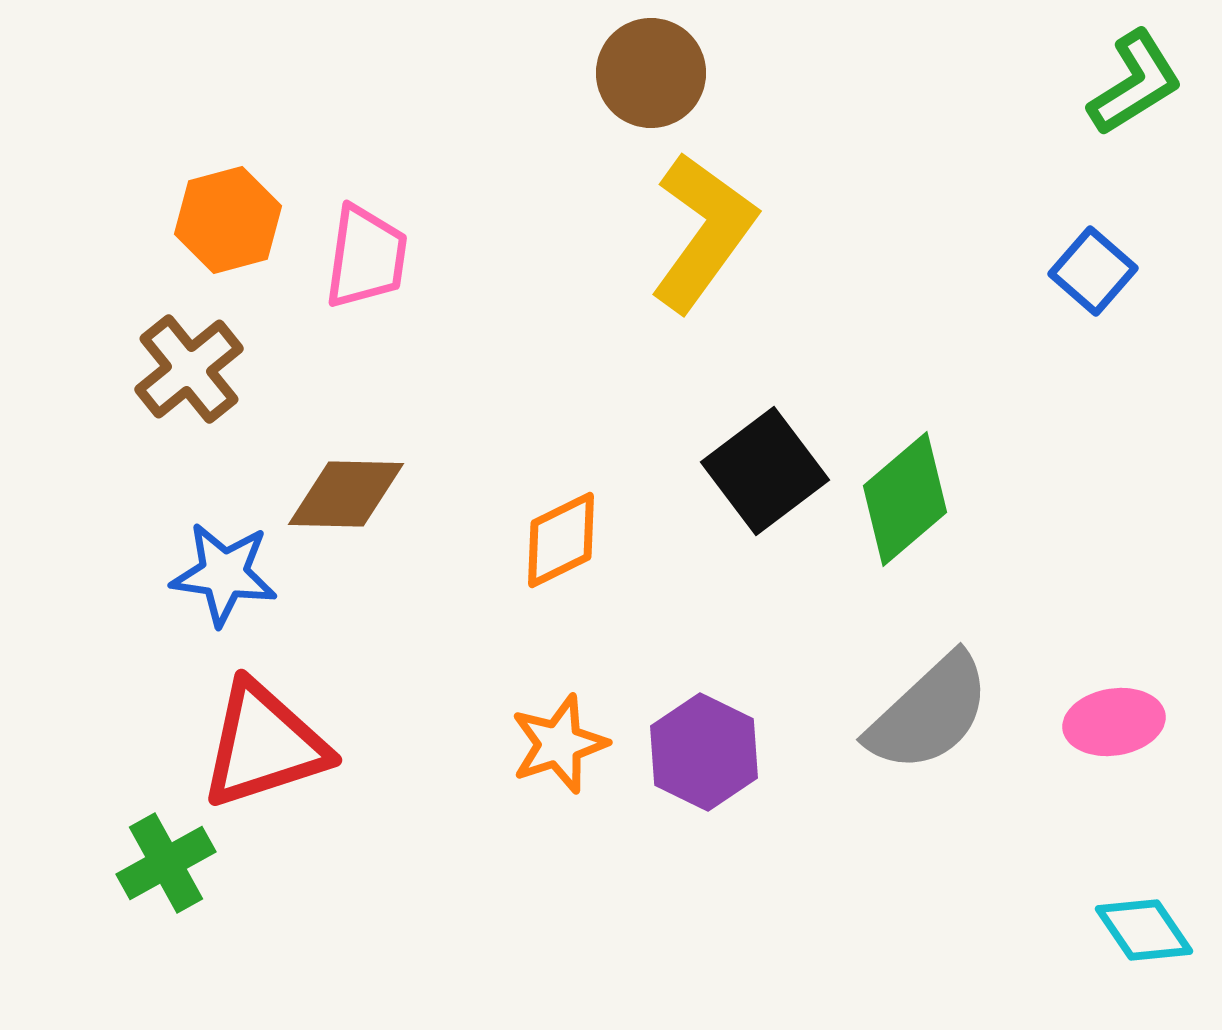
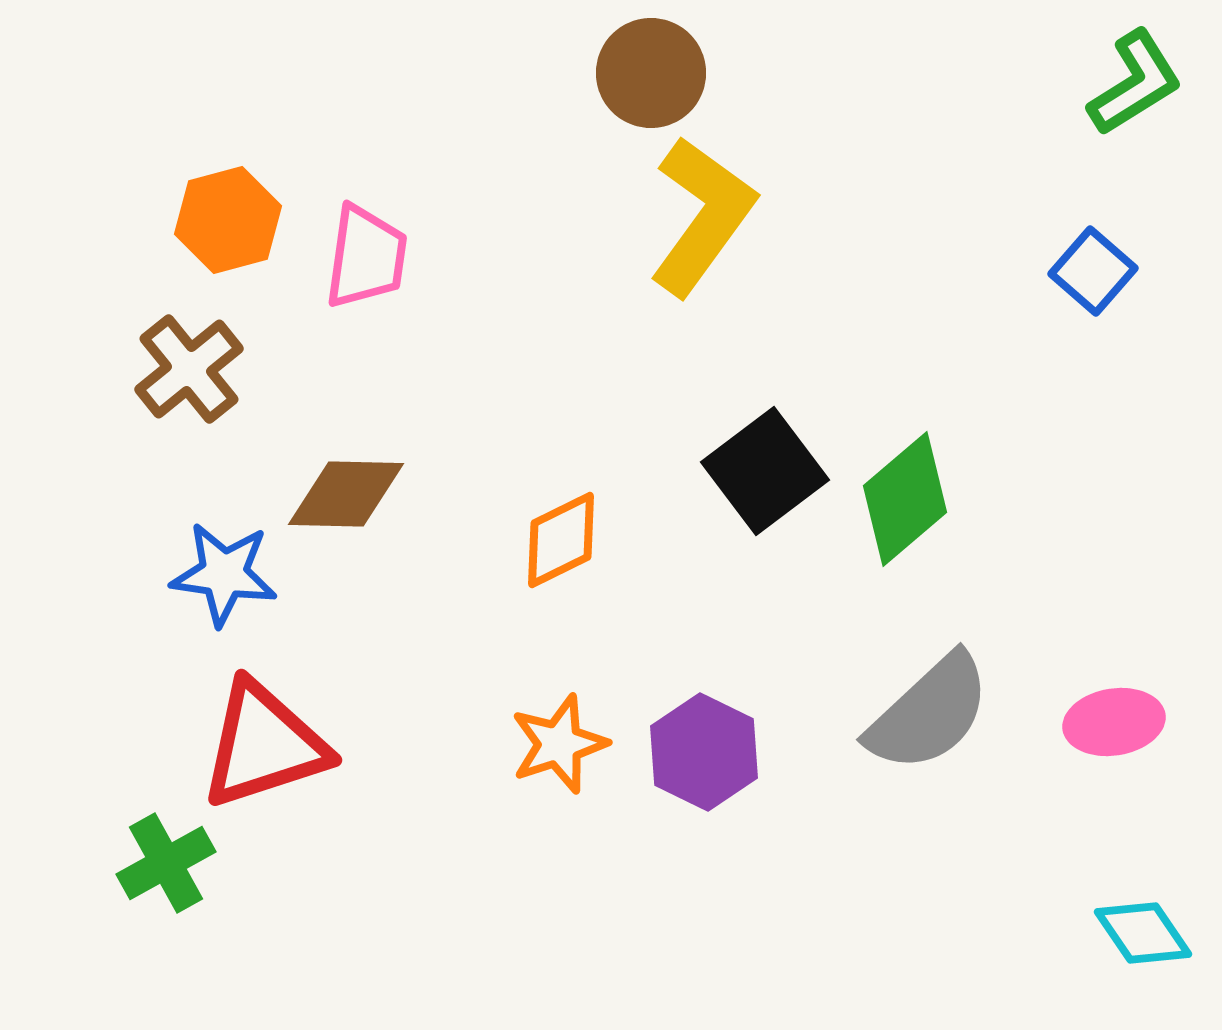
yellow L-shape: moved 1 px left, 16 px up
cyan diamond: moved 1 px left, 3 px down
